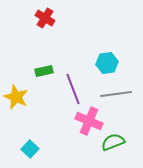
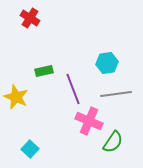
red cross: moved 15 px left
green semicircle: rotated 145 degrees clockwise
